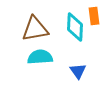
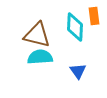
brown triangle: moved 2 px right, 6 px down; rotated 24 degrees clockwise
